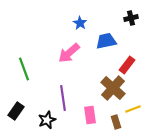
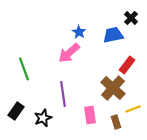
black cross: rotated 32 degrees counterclockwise
blue star: moved 1 px left, 9 px down
blue trapezoid: moved 7 px right, 6 px up
purple line: moved 4 px up
black star: moved 4 px left, 2 px up
